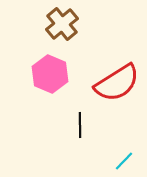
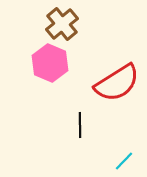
pink hexagon: moved 11 px up
